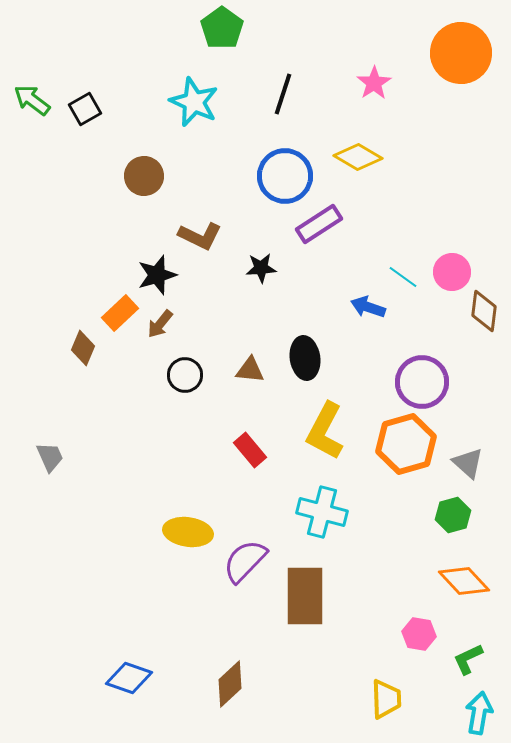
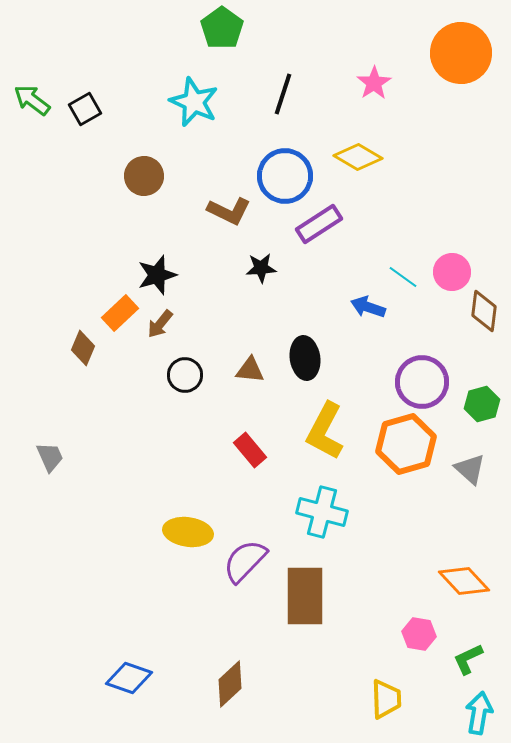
brown L-shape at (200, 236): moved 29 px right, 25 px up
gray triangle at (468, 463): moved 2 px right, 6 px down
green hexagon at (453, 515): moved 29 px right, 111 px up
